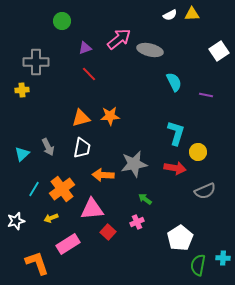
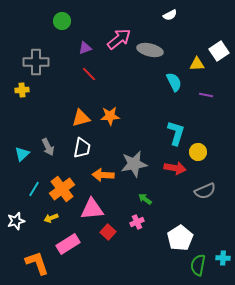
yellow triangle: moved 5 px right, 50 px down
